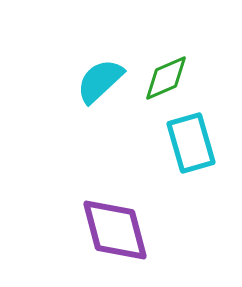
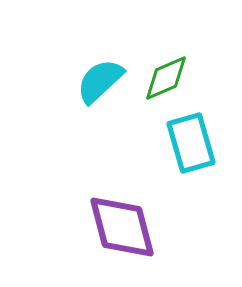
purple diamond: moved 7 px right, 3 px up
